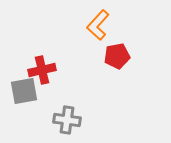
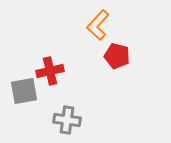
red pentagon: rotated 25 degrees clockwise
red cross: moved 8 px right, 1 px down
